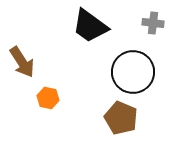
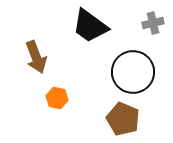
gray cross: rotated 20 degrees counterclockwise
brown arrow: moved 14 px right, 5 px up; rotated 12 degrees clockwise
orange hexagon: moved 9 px right
brown pentagon: moved 2 px right, 1 px down
